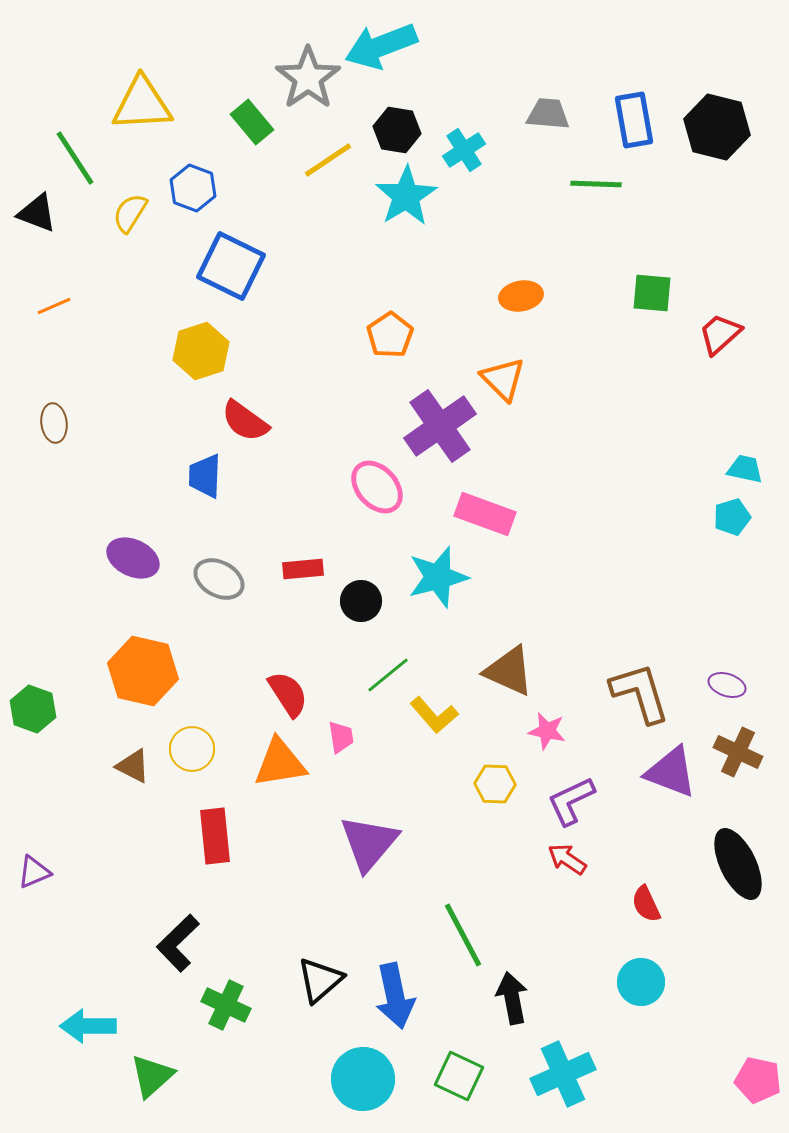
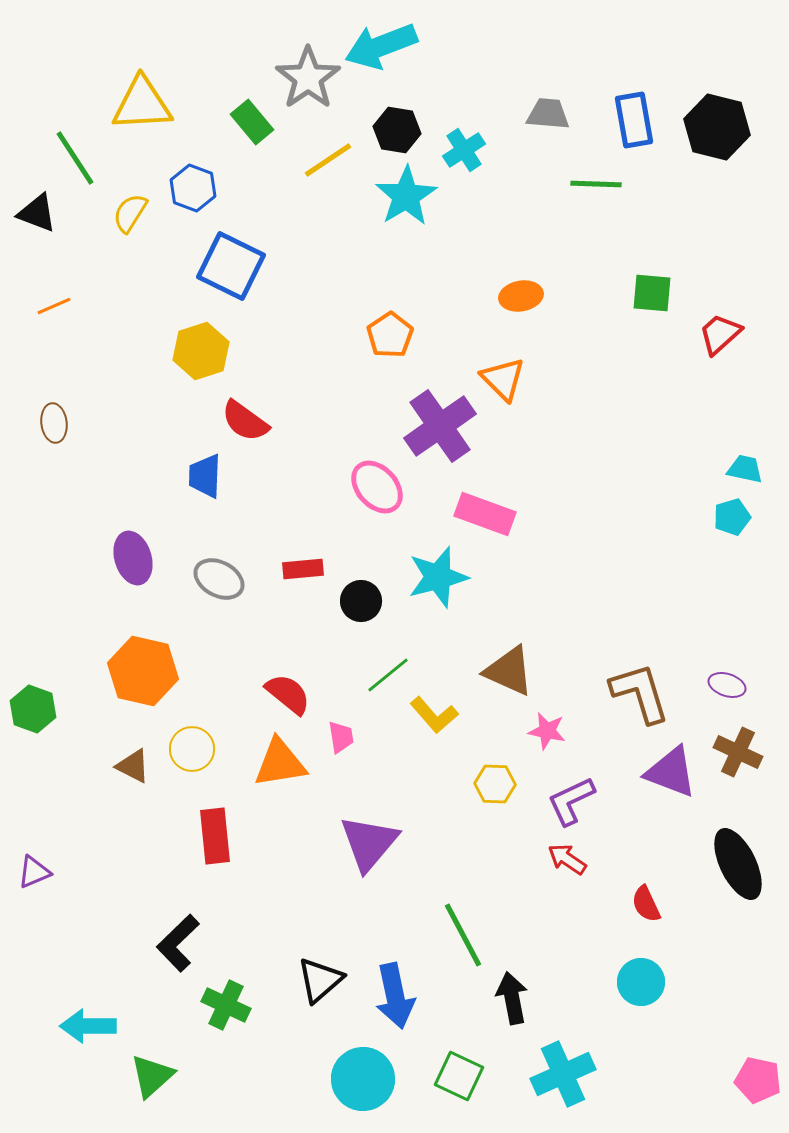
purple ellipse at (133, 558): rotated 48 degrees clockwise
red semicircle at (288, 694): rotated 18 degrees counterclockwise
